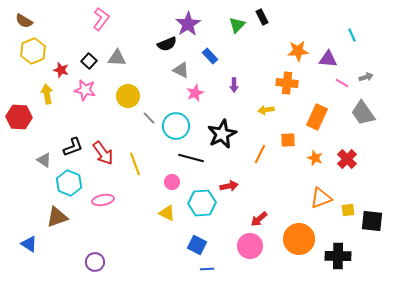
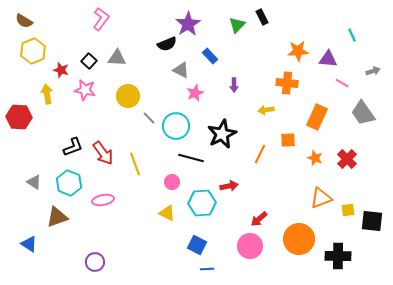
gray arrow at (366, 77): moved 7 px right, 6 px up
gray triangle at (44, 160): moved 10 px left, 22 px down
